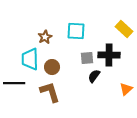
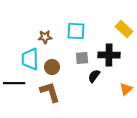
brown star: rotated 24 degrees clockwise
gray square: moved 5 px left
